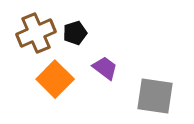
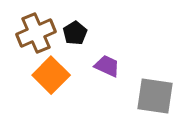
black pentagon: rotated 15 degrees counterclockwise
purple trapezoid: moved 2 px right, 2 px up; rotated 12 degrees counterclockwise
orange square: moved 4 px left, 4 px up
